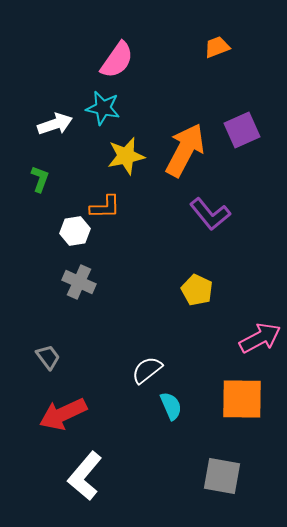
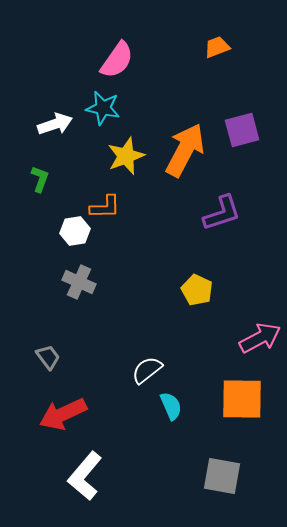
purple square: rotated 9 degrees clockwise
yellow star: rotated 9 degrees counterclockwise
purple L-shape: moved 12 px right, 1 px up; rotated 69 degrees counterclockwise
